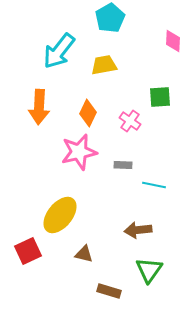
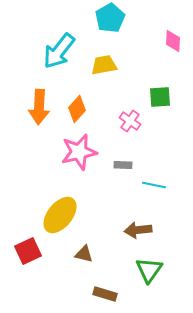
orange diamond: moved 11 px left, 4 px up; rotated 16 degrees clockwise
brown rectangle: moved 4 px left, 3 px down
